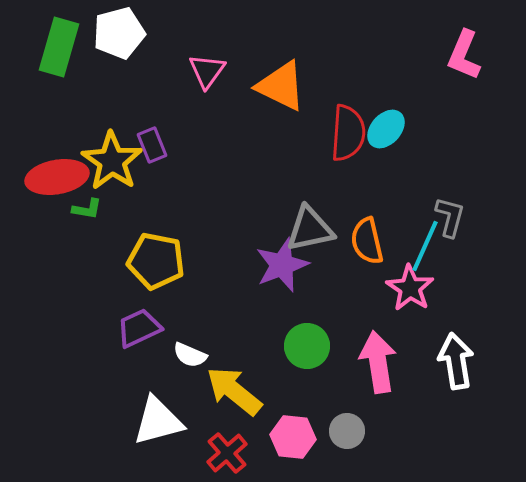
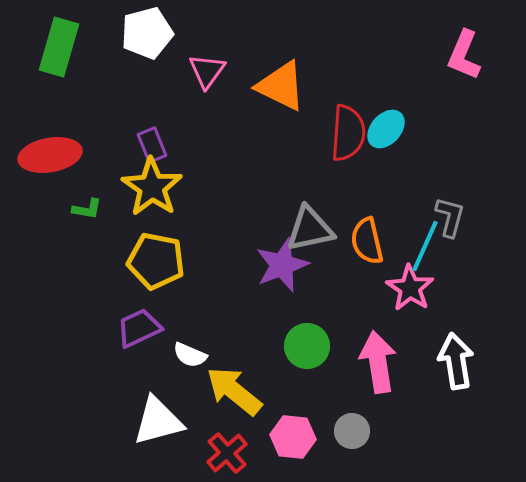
white pentagon: moved 28 px right
yellow star: moved 40 px right, 26 px down
red ellipse: moved 7 px left, 22 px up
gray circle: moved 5 px right
